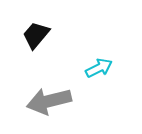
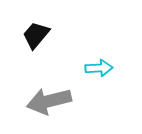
cyan arrow: rotated 24 degrees clockwise
